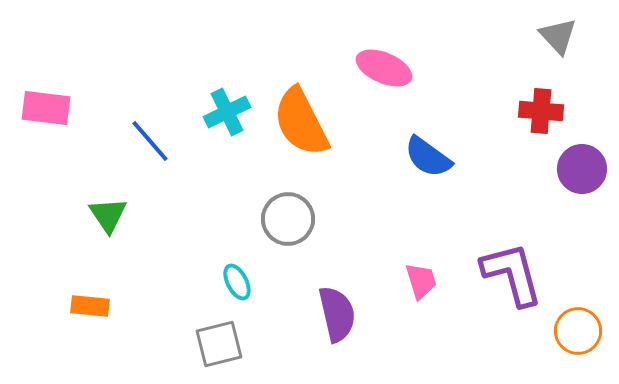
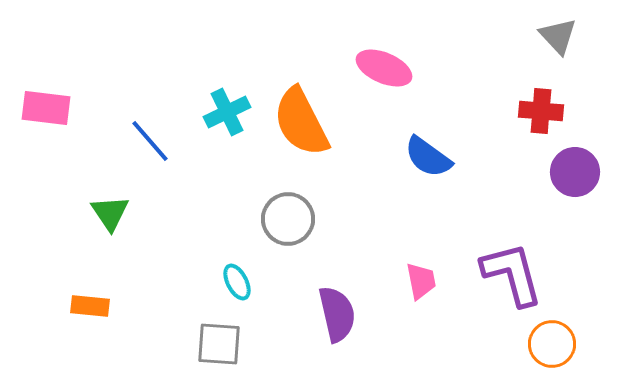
purple circle: moved 7 px left, 3 px down
green triangle: moved 2 px right, 2 px up
pink trapezoid: rotated 6 degrees clockwise
orange circle: moved 26 px left, 13 px down
gray square: rotated 18 degrees clockwise
